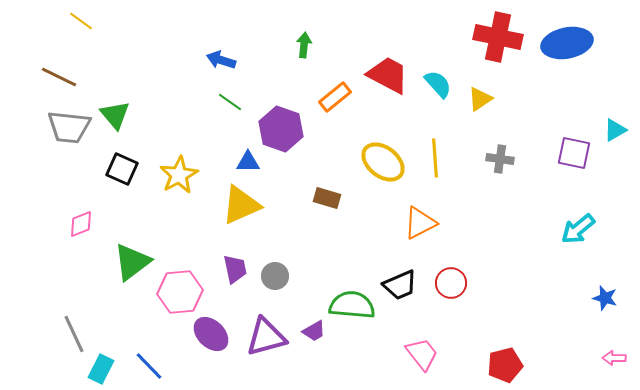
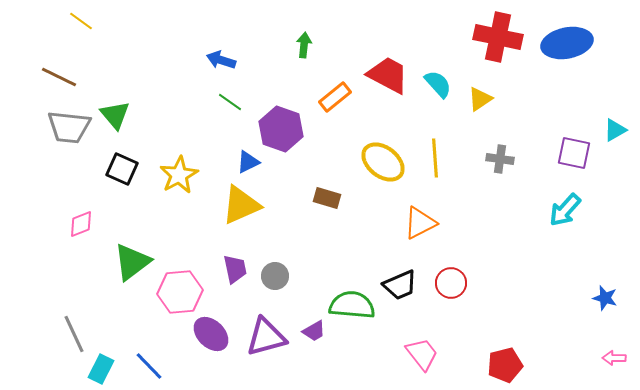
blue triangle at (248, 162): rotated 25 degrees counterclockwise
cyan arrow at (578, 229): moved 13 px left, 19 px up; rotated 9 degrees counterclockwise
